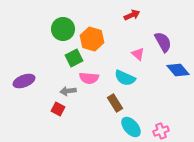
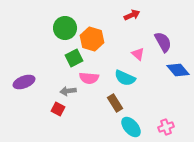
green circle: moved 2 px right, 1 px up
purple ellipse: moved 1 px down
pink cross: moved 5 px right, 4 px up
